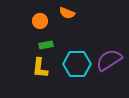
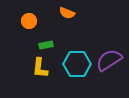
orange circle: moved 11 px left
